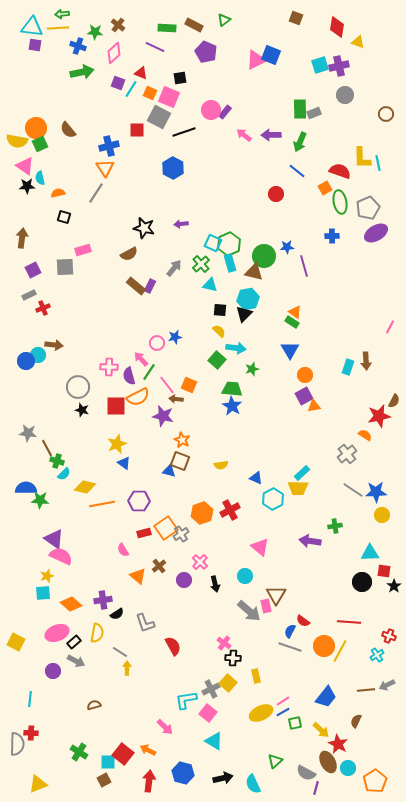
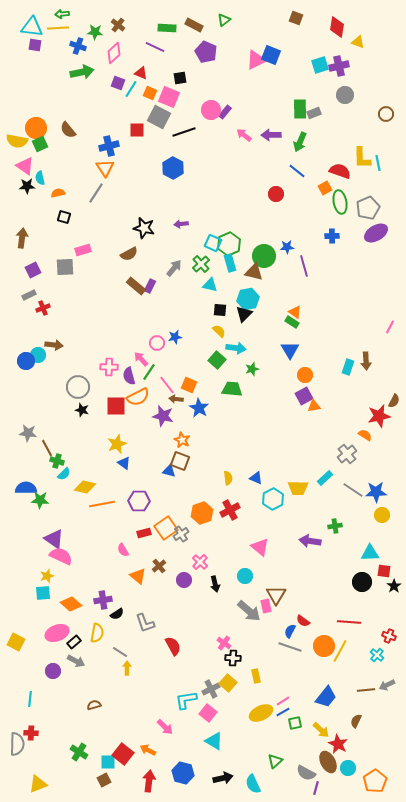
blue star at (232, 406): moved 33 px left, 2 px down
yellow semicircle at (221, 465): moved 7 px right, 13 px down; rotated 88 degrees counterclockwise
cyan rectangle at (302, 473): moved 23 px right, 5 px down
cyan cross at (377, 655): rotated 16 degrees counterclockwise
